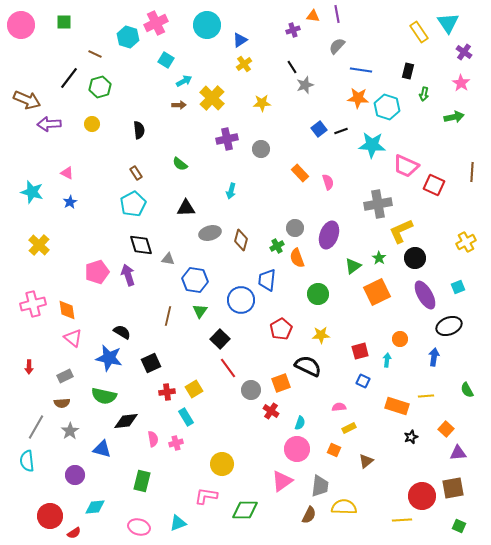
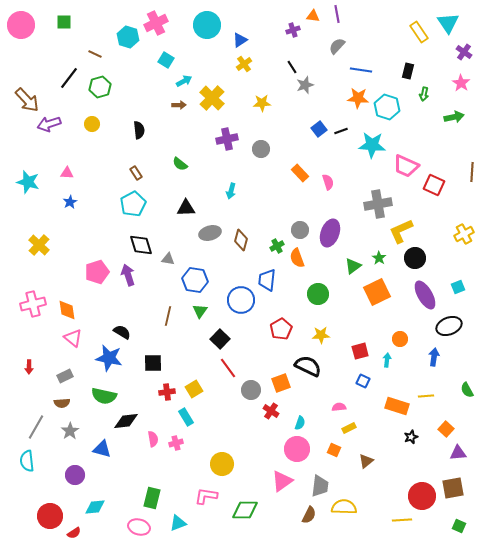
brown arrow at (27, 100): rotated 24 degrees clockwise
purple arrow at (49, 124): rotated 15 degrees counterclockwise
pink triangle at (67, 173): rotated 24 degrees counterclockwise
cyan star at (32, 192): moved 4 px left, 10 px up
gray circle at (295, 228): moved 5 px right, 2 px down
purple ellipse at (329, 235): moved 1 px right, 2 px up
yellow cross at (466, 242): moved 2 px left, 8 px up
black square at (151, 363): moved 2 px right; rotated 24 degrees clockwise
green rectangle at (142, 481): moved 10 px right, 17 px down
